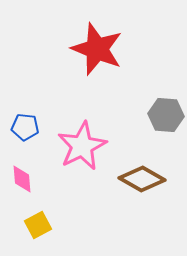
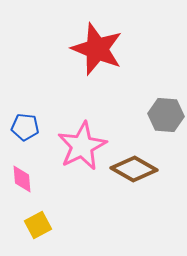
brown diamond: moved 8 px left, 10 px up
